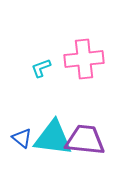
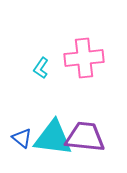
pink cross: moved 1 px up
cyan L-shape: rotated 35 degrees counterclockwise
purple trapezoid: moved 3 px up
